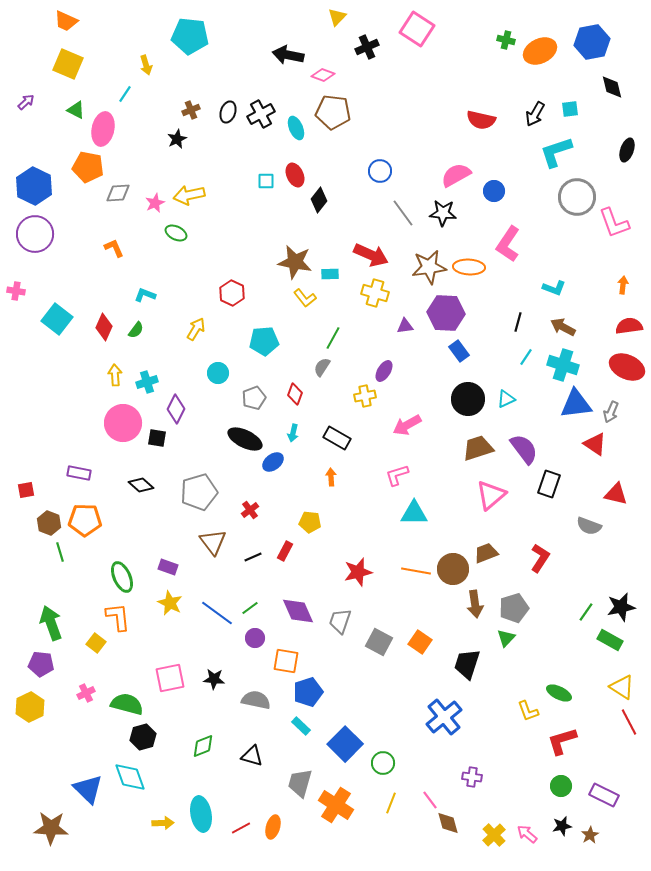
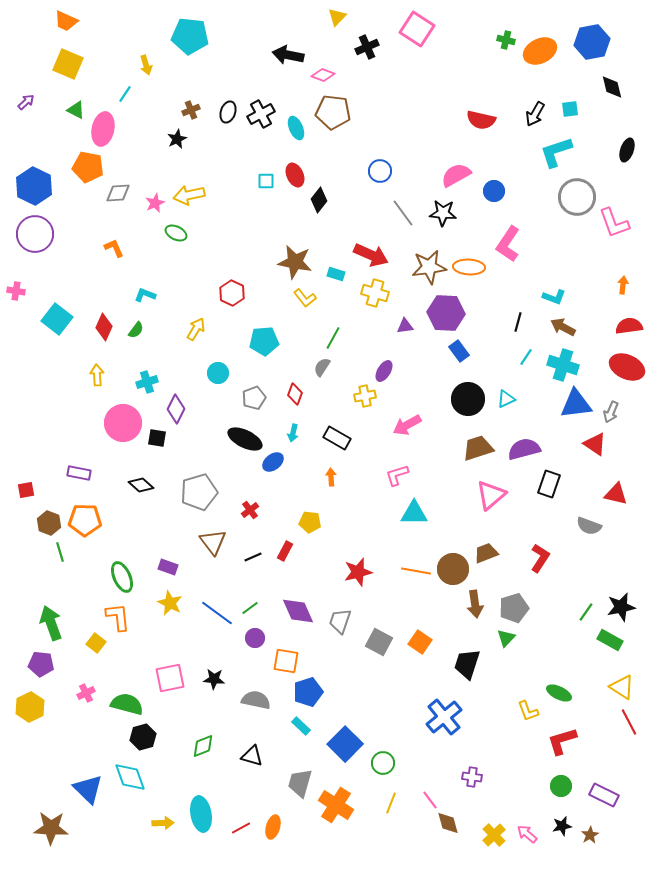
cyan rectangle at (330, 274): moved 6 px right; rotated 18 degrees clockwise
cyan L-shape at (554, 288): moved 9 px down
yellow arrow at (115, 375): moved 18 px left
purple semicircle at (524, 449): rotated 68 degrees counterclockwise
